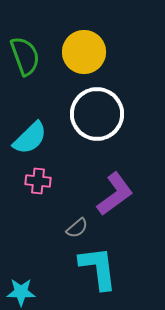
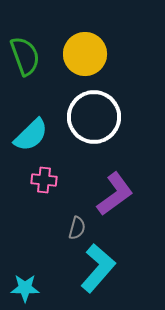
yellow circle: moved 1 px right, 2 px down
white circle: moved 3 px left, 3 px down
cyan semicircle: moved 1 px right, 3 px up
pink cross: moved 6 px right, 1 px up
gray semicircle: rotated 35 degrees counterclockwise
cyan L-shape: rotated 48 degrees clockwise
cyan star: moved 4 px right, 4 px up
